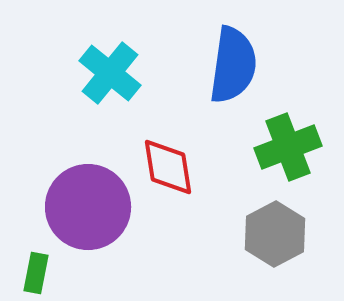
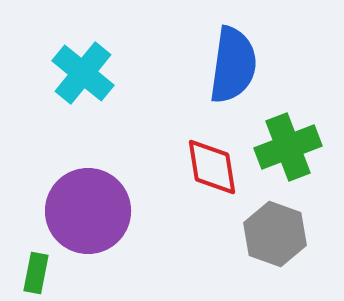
cyan cross: moved 27 px left
red diamond: moved 44 px right
purple circle: moved 4 px down
gray hexagon: rotated 12 degrees counterclockwise
